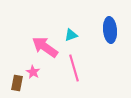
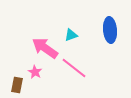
pink arrow: moved 1 px down
pink line: rotated 36 degrees counterclockwise
pink star: moved 2 px right
brown rectangle: moved 2 px down
